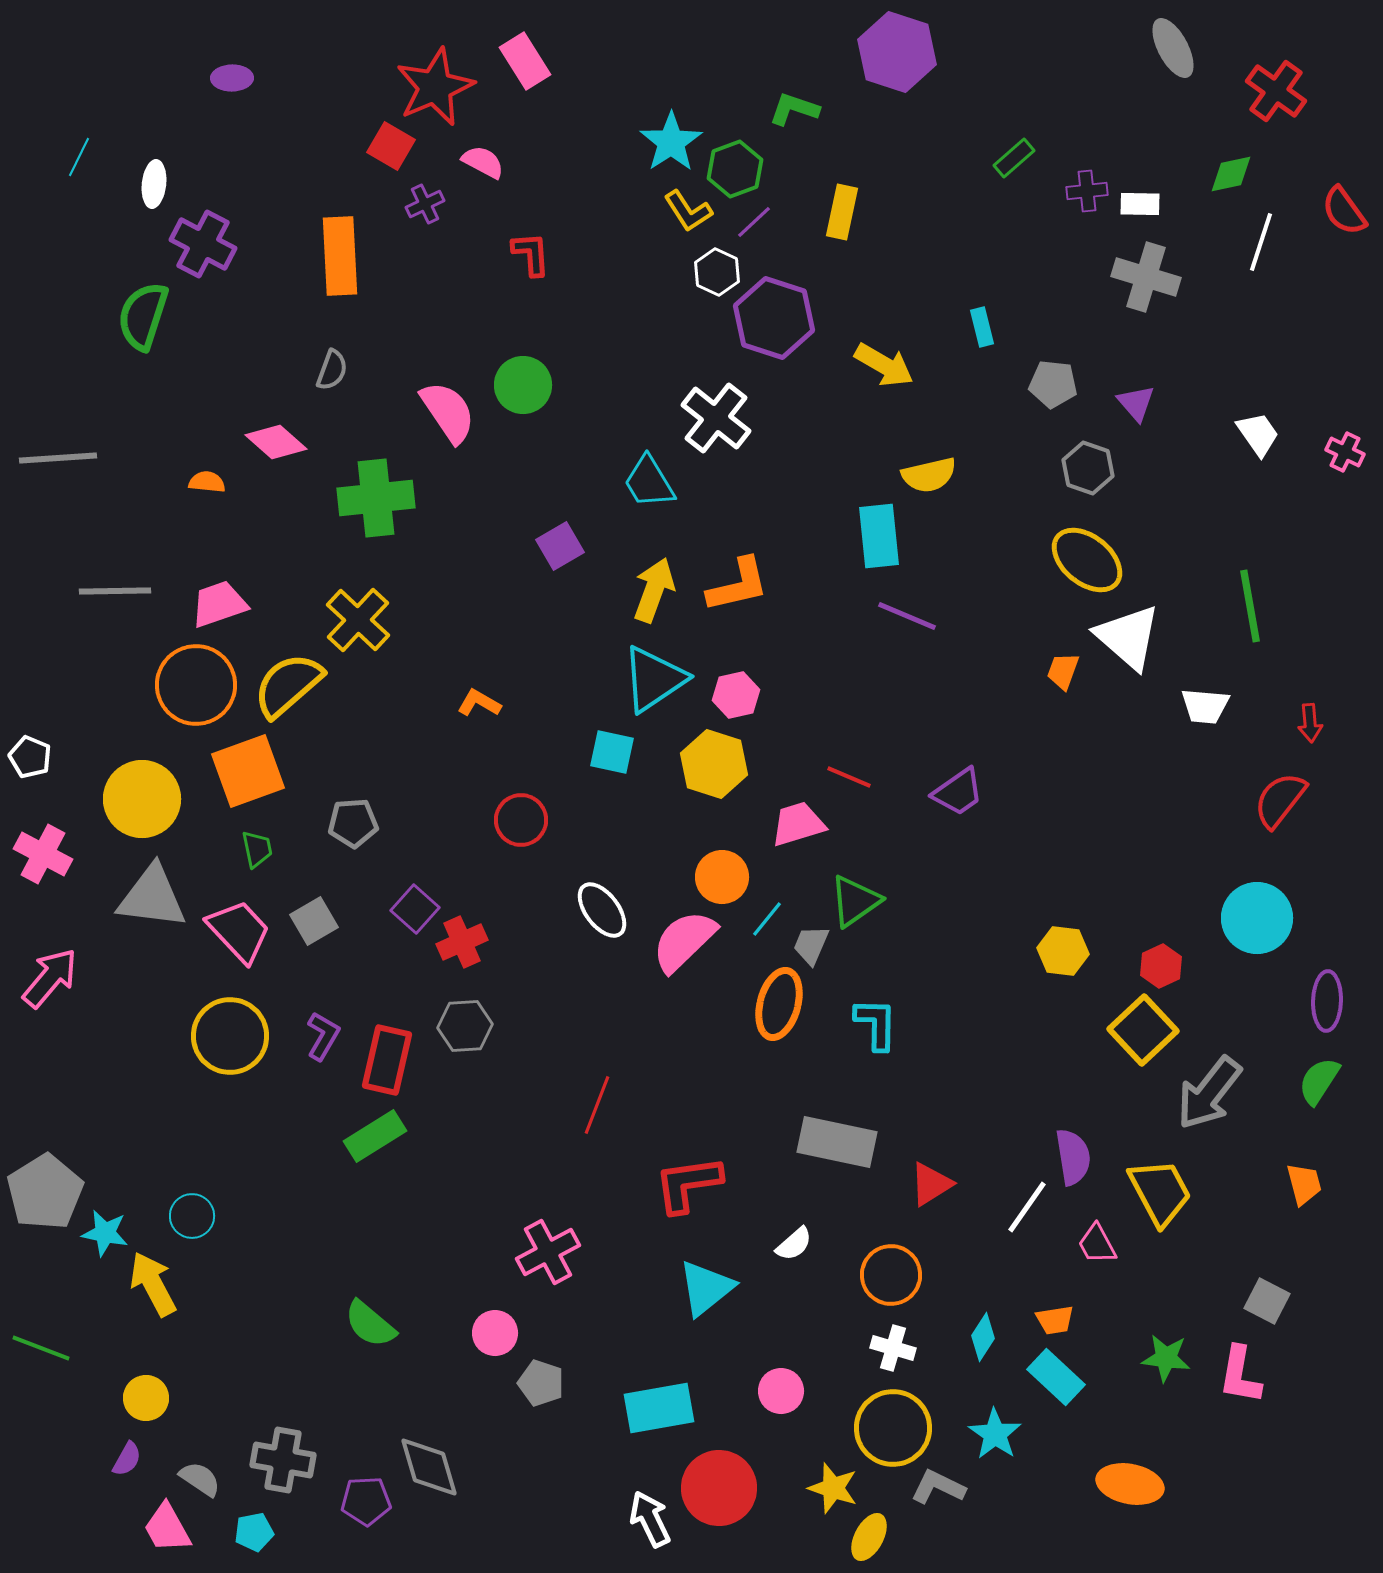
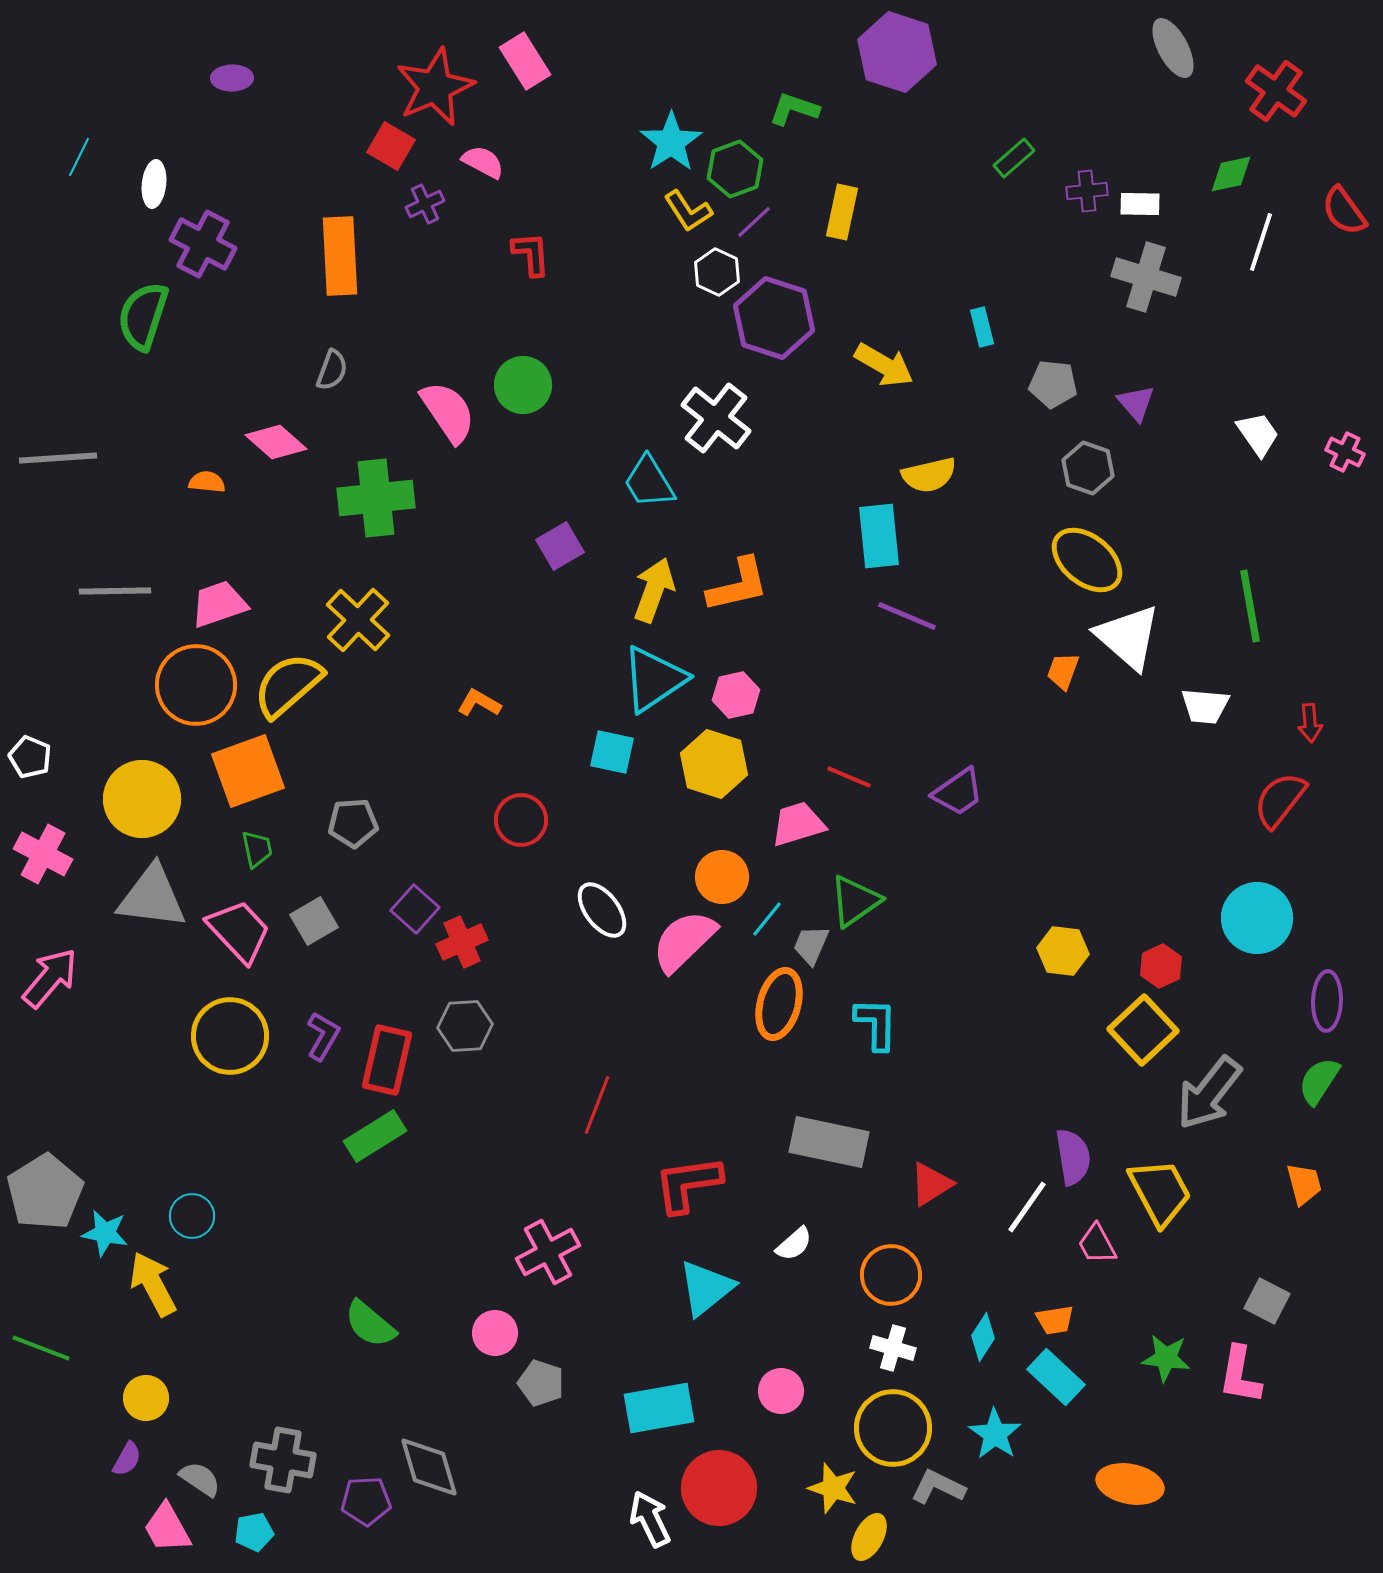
gray rectangle at (837, 1142): moved 8 px left
